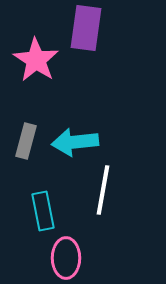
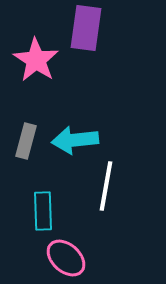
cyan arrow: moved 2 px up
white line: moved 3 px right, 4 px up
cyan rectangle: rotated 9 degrees clockwise
pink ellipse: rotated 48 degrees counterclockwise
